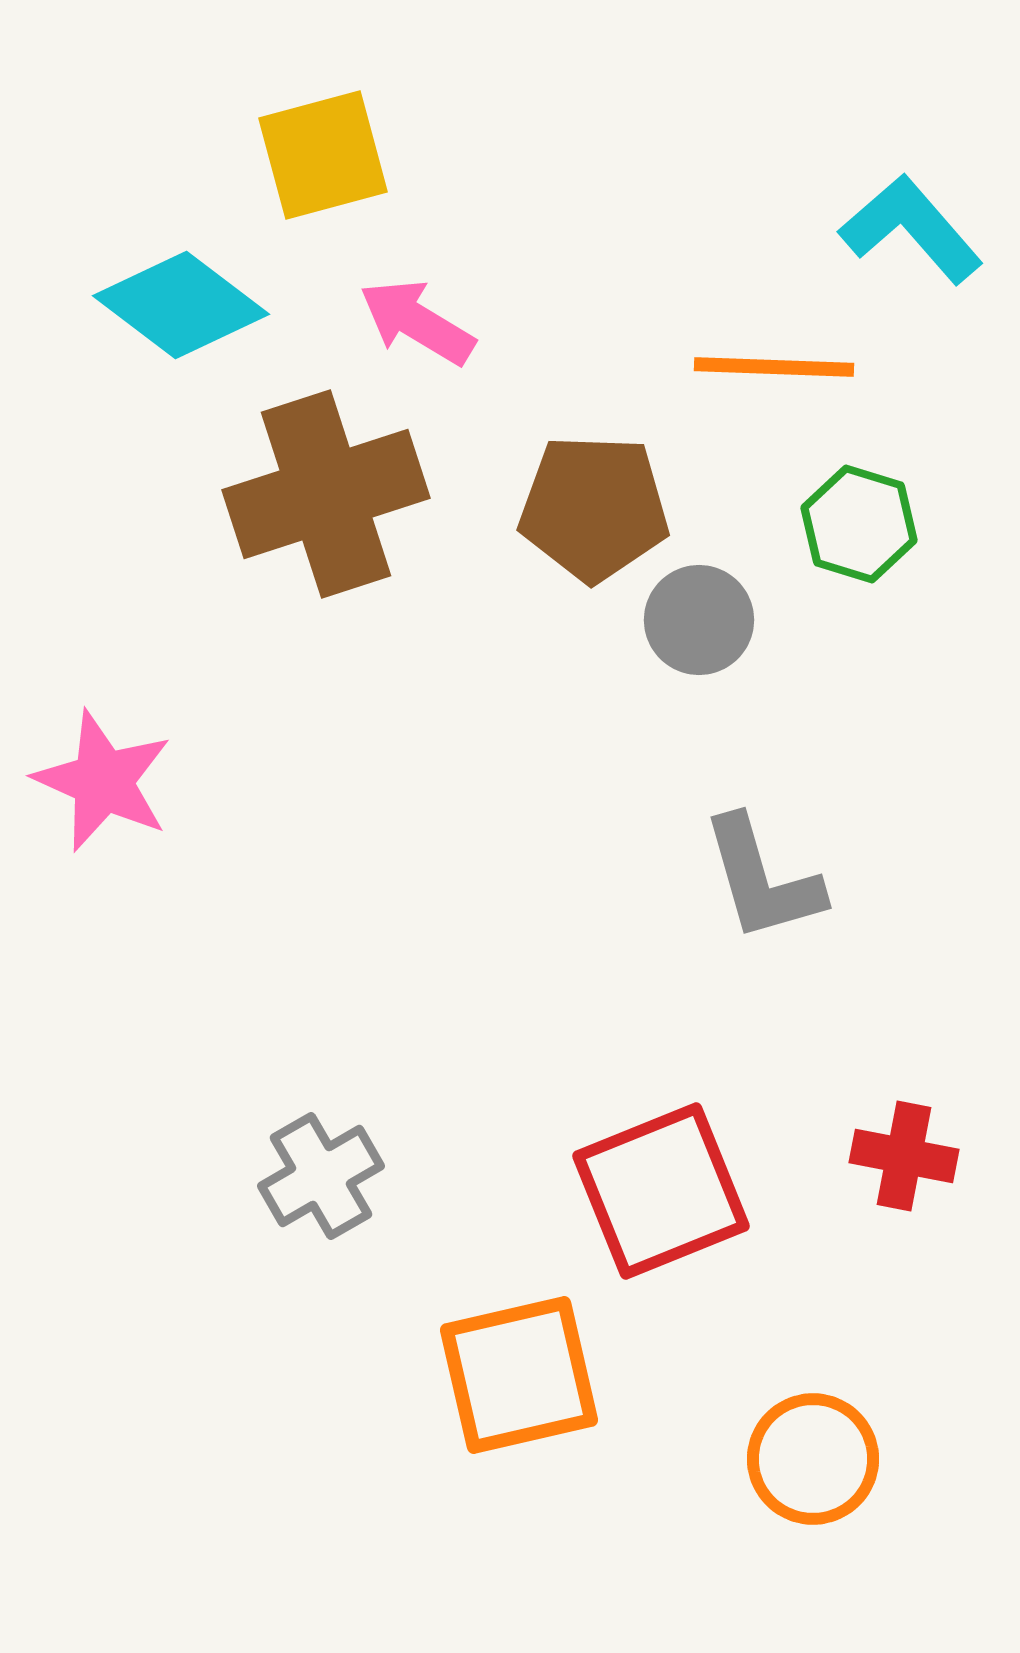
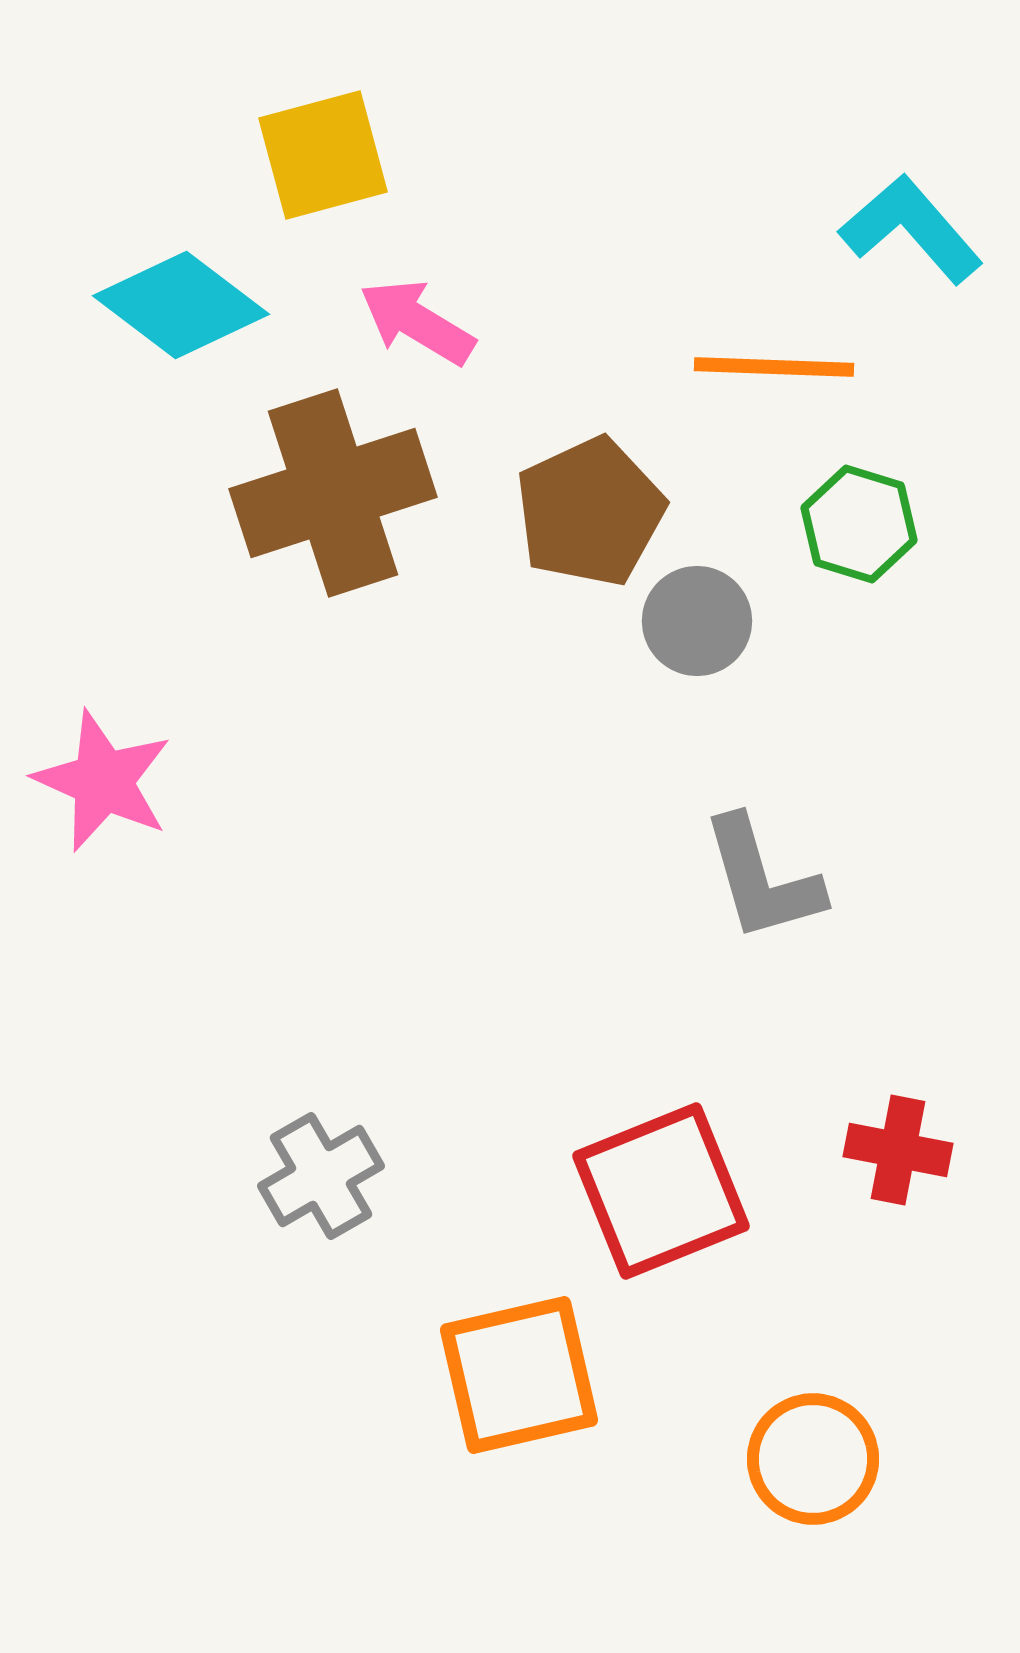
brown cross: moved 7 px right, 1 px up
brown pentagon: moved 4 px left, 4 px down; rotated 27 degrees counterclockwise
gray circle: moved 2 px left, 1 px down
red cross: moved 6 px left, 6 px up
